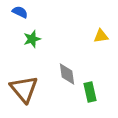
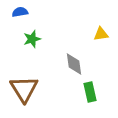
blue semicircle: rotated 35 degrees counterclockwise
yellow triangle: moved 2 px up
gray diamond: moved 7 px right, 10 px up
brown triangle: rotated 8 degrees clockwise
